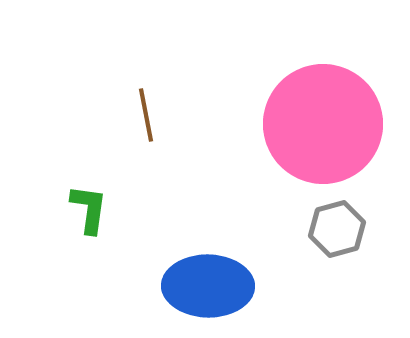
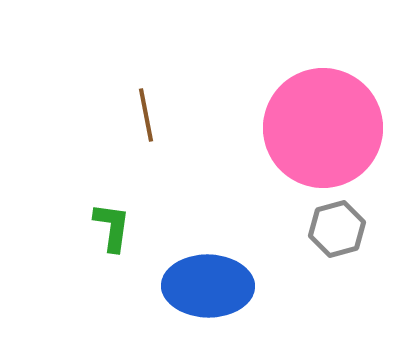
pink circle: moved 4 px down
green L-shape: moved 23 px right, 18 px down
